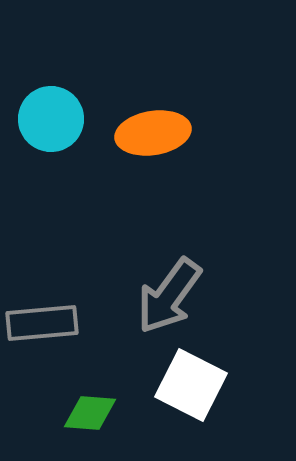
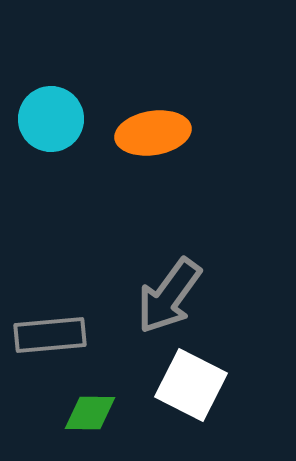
gray rectangle: moved 8 px right, 12 px down
green diamond: rotated 4 degrees counterclockwise
